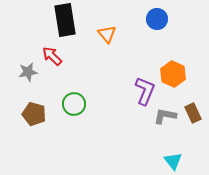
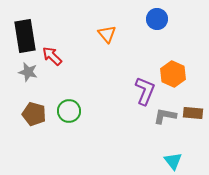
black rectangle: moved 40 px left, 16 px down
gray star: rotated 24 degrees clockwise
green circle: moved 5 px left, 7 px down
brown rectangle: rotated 60 degrees counterclockwise
